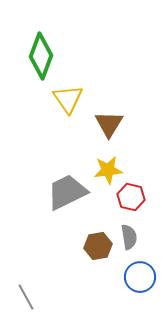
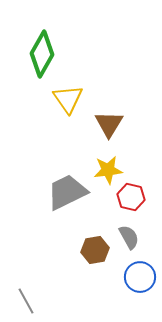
green diamond: moved 1 px right, 2 px up; rotated 9 degrees clockwise
gray semicircle: rotated 20 degrees counterclockwise
brown hexagon: moved 3 px left, 4 px down
gray line: moved 4 px down
